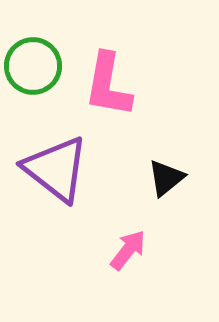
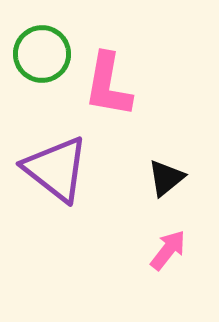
green circle: moved 9 px right, 12 px up
pink arrow: moved 40 px right
